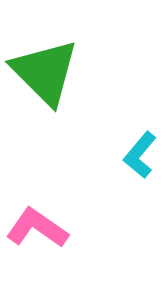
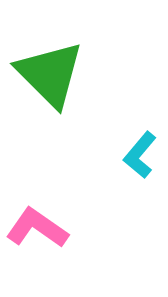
green triangle: moved 5 px right, 2 px down
